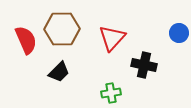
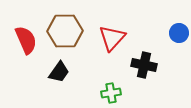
brown hexagon: moved 3 px right, 2 px down
black trapezoid: rotated 10 degrees counterclockwise
